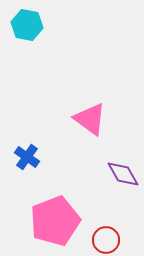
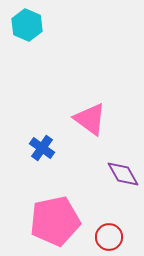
cyan hexagon: rotated 12 degrees clockwise
blue cross: moved 15 px right, 9 px up
pink pentagon: rotated 9 degrees clockwise
red circle: moved 3 px right, 3 px up
